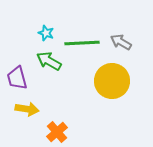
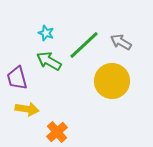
green line: moved 2 px right, 2 px down; rotated 40 degrees counterclockwise
